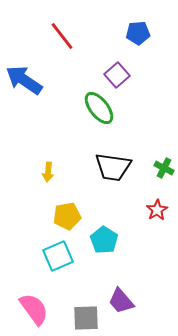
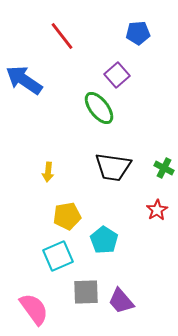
gray square: moved 26 px up
